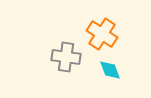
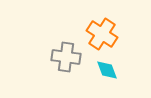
cyan diamond: moved 3 px left
